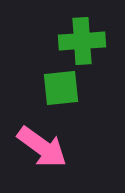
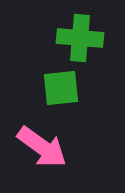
green cross: moved 2 px left, 3 px up; rotated 9 degrees clockwise
